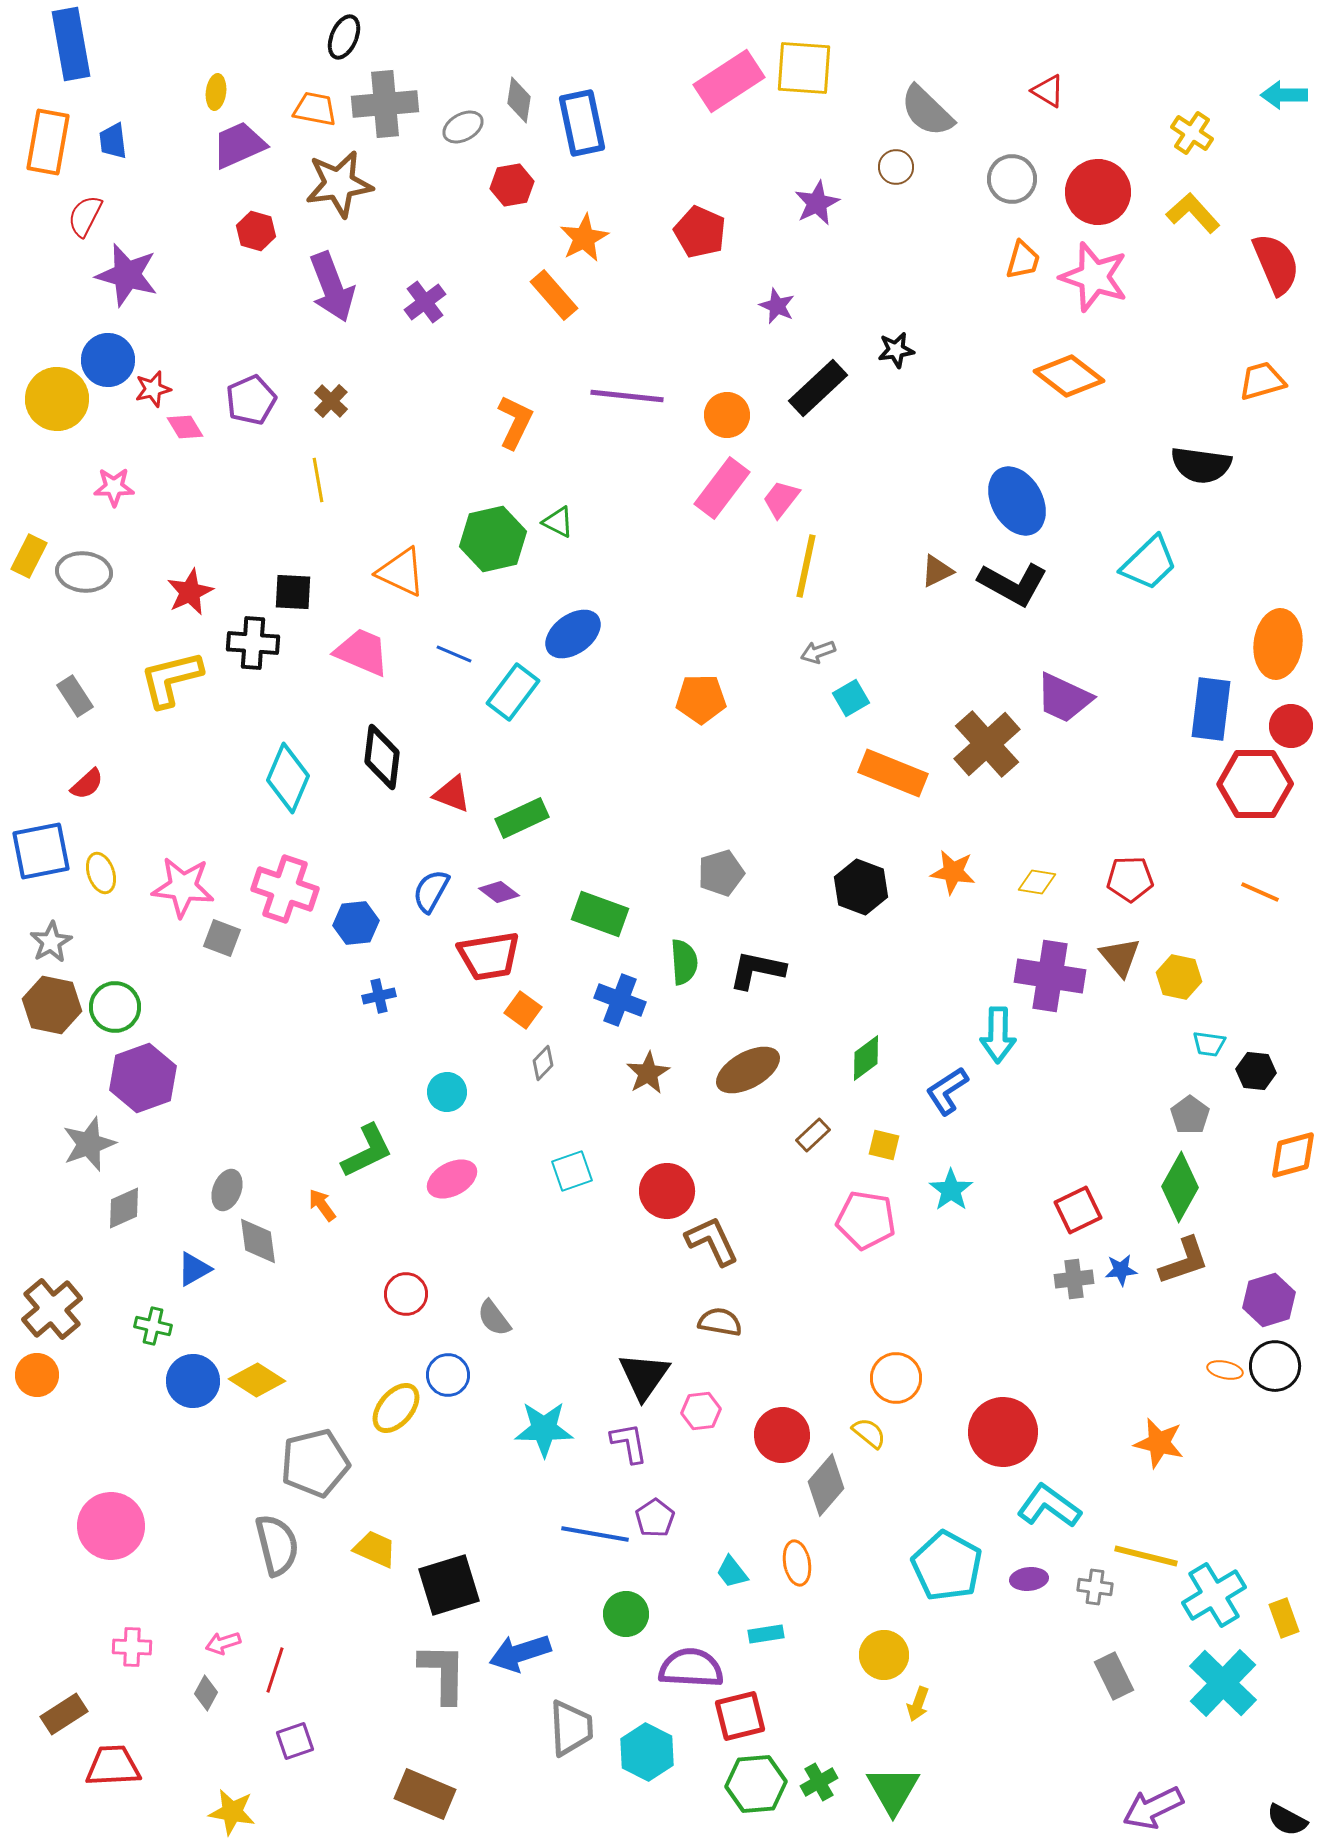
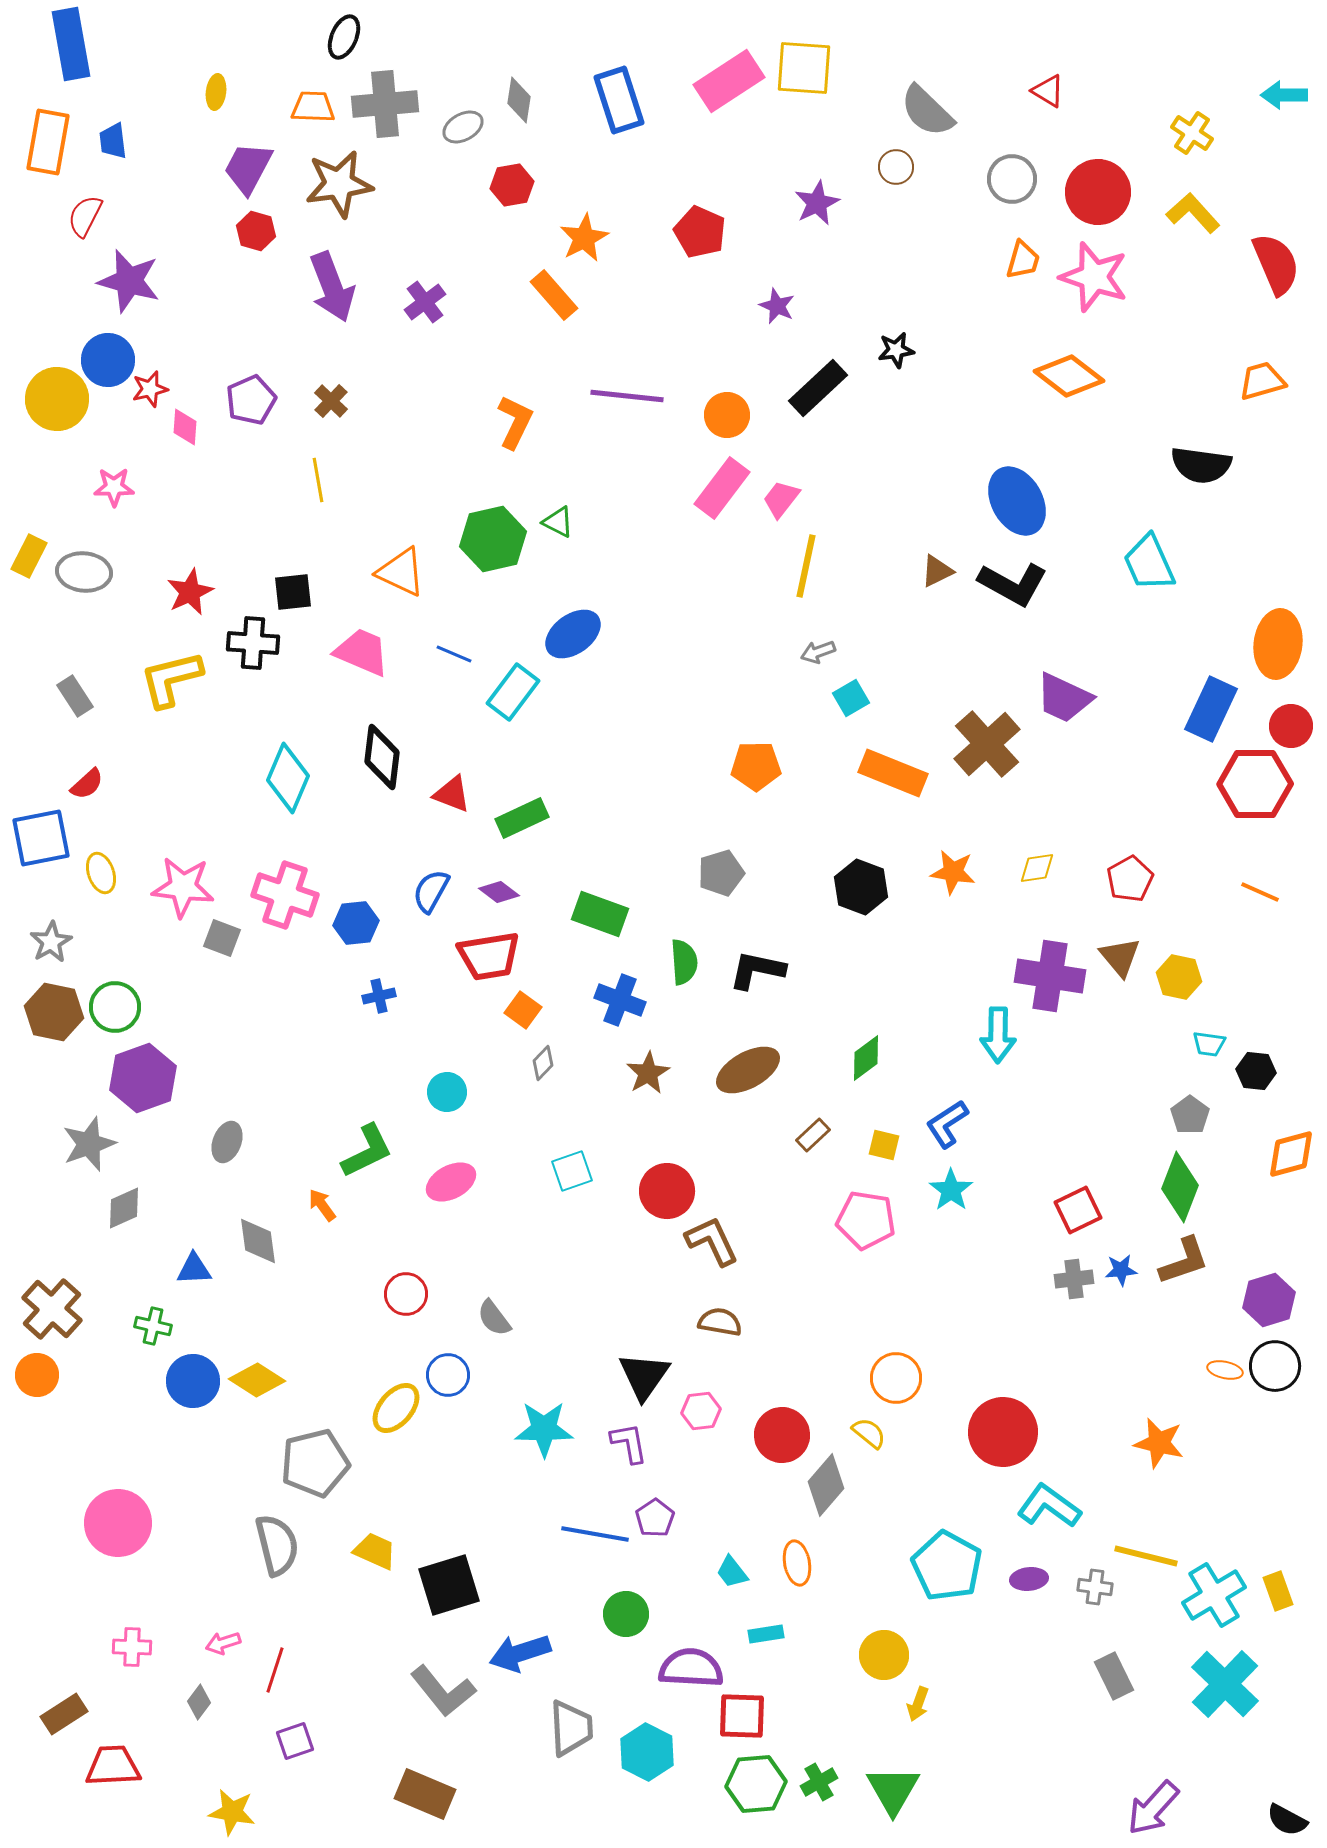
orange trapezoid at (315, 109): moved 2 px left, 2 px up; rotated 9 degrees counterclockwise
blue rectangle at (582, 123): moved 37 px right, 23 px up; rotated 6 degrees counterclockwise
purple trapezoid at (239, 145): moved 9 px right, 23 px down; rotated 38 degrees counterclockwise
purple star at (127, 275): moved 2 px right, 6 px down
red star at (153, 389): moved 3 px left
pink diamond at (185, 427): rotated 36 degrees clockwise
cyan trapezoid at (1149, 563): rotated 110 degrees clockwise
black square at (293, 592): rotated 9 degrees counterclockwise
orange pentagon at (701, 699): moved 55 px right, 67 px down
blue rectangle at (1211, 709): rotated 18 degrees clockwise
blue square at (41, 851): moved 13 px up
red pentagon at (1130, 879): rotated 27 degrees counterclockwise
yellow diamond at (1037, 882): moved 14 px up; rotated 18 degrees counterclockwise
pink cross at (285, 889): moved 6 px down
brown hexagon at (52, 1005): moved 2 px right, 7 px down
blue L-shape at (947, 1091): moved 33 px down
orange diamond at (1293, 1155): moved 2 px left, 1 px up
pink ellipse at (452, 1179): moved 1 px left, 3 px down
green diamond at (1180, 1187): rotated 8 degrees counterclockwise
gray ellipse at (227, 1190): moved 48 px up
blue triangle at (194, 1269): rotated 27 degrees clockwise
brown cross at (52, 1309): rotated 8 degrees counterclockwise
pink circle at (111, 1526): moved 7 px right, 3 px up
yellow trapezoid at (375, 1549): moved 2 px down
yellow rectangle at (1284, 1618): moved 6 px left, 27 px up
gray L-shape at (443, 1673): moved 18 px down; rotated 140 degrees clockwise
cyan cross at (1223, 1683): moved 2 px right, 1 px down
gray diamond at (206, 1693): moved 7 px left, 9 px down; rotated 8 degrees clockwise
red square at (740, 1716): moved 2 px right; rotated 16 degrees clockwise
purple arrow at (1153, 1808): rotated 22 degrees counterclockwise
